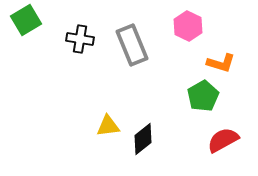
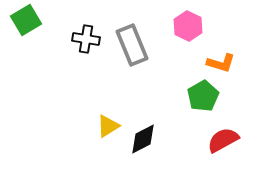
black cross: moved 6 px right
yellow triangle: rotated 25 degrees counterclockwise
black diamond: rotated 12 degrees clockwise
